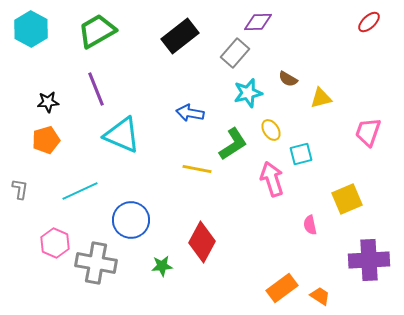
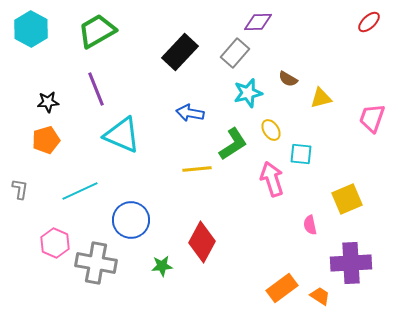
black rectangle: moved 16 px down; rotated 9 degrees counterclockwise
pink trapezoid: moved 4 px right, 14 px up
cyan square: rotated 20 degrees clockwise
yellow line: rotated 16 degrees counterclockwise
purple cross: moved 18 px left, 3 px down
